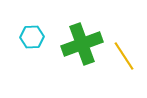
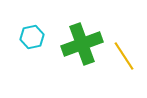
cyan hexagon: rotated 10 degrees counterclockwise
